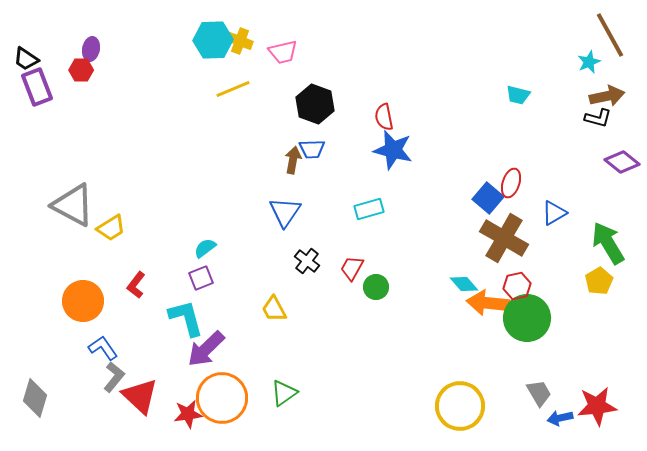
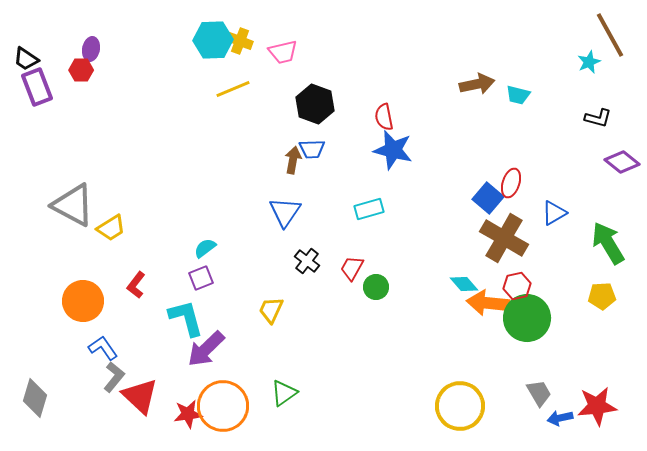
brown arrow at (607, 96): moved 130 px left, 12 px up
yellow pentagon at (599, 281): moved 3 px right, 15 px down; rotated 28 degrees clockwise
yellow trapezoid at (274, 309): moved 3 px left, 1 px down; rotated 52 degrees clockwise
orange circle at (222, 398): moved 1 px right, 8 px down
